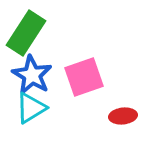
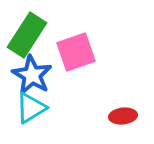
green rectangle: moved 1 px right, 2 px down
pink square: moved 8 px left, 25 px up
